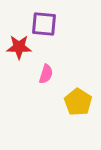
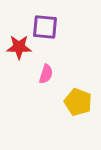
purple square: moved 1 px right, 3 px down
yellow pentagon: rotated 12 degrees counterclockwise
